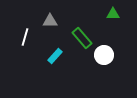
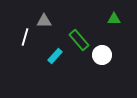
green triangle: moved 1 px right, 5 px down
gray triangle: moved 6 px left
green rectangle: moved 3 px left, 2 px down
white circle: moved 2 px left
